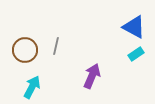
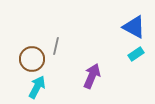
brown circle: moved 7 px right, 9 px down
cyan arrow: moved 5 px right
